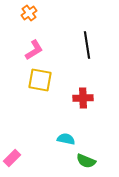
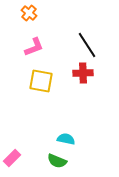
orange cross: rotated 14 degrees counterclockwise
black line: rotated 24 degrees counterclockwise
pink L-shape: moved 3 px up; rotated 10 degrees clockwise
yellow square: moved 1 px right, 1 px down
red cross: moved 25 px up
green semicircle: moved 29 px left
